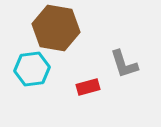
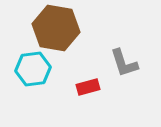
gray L-shape: moved 1 px up
cyan hexagon: moved 1 px right
